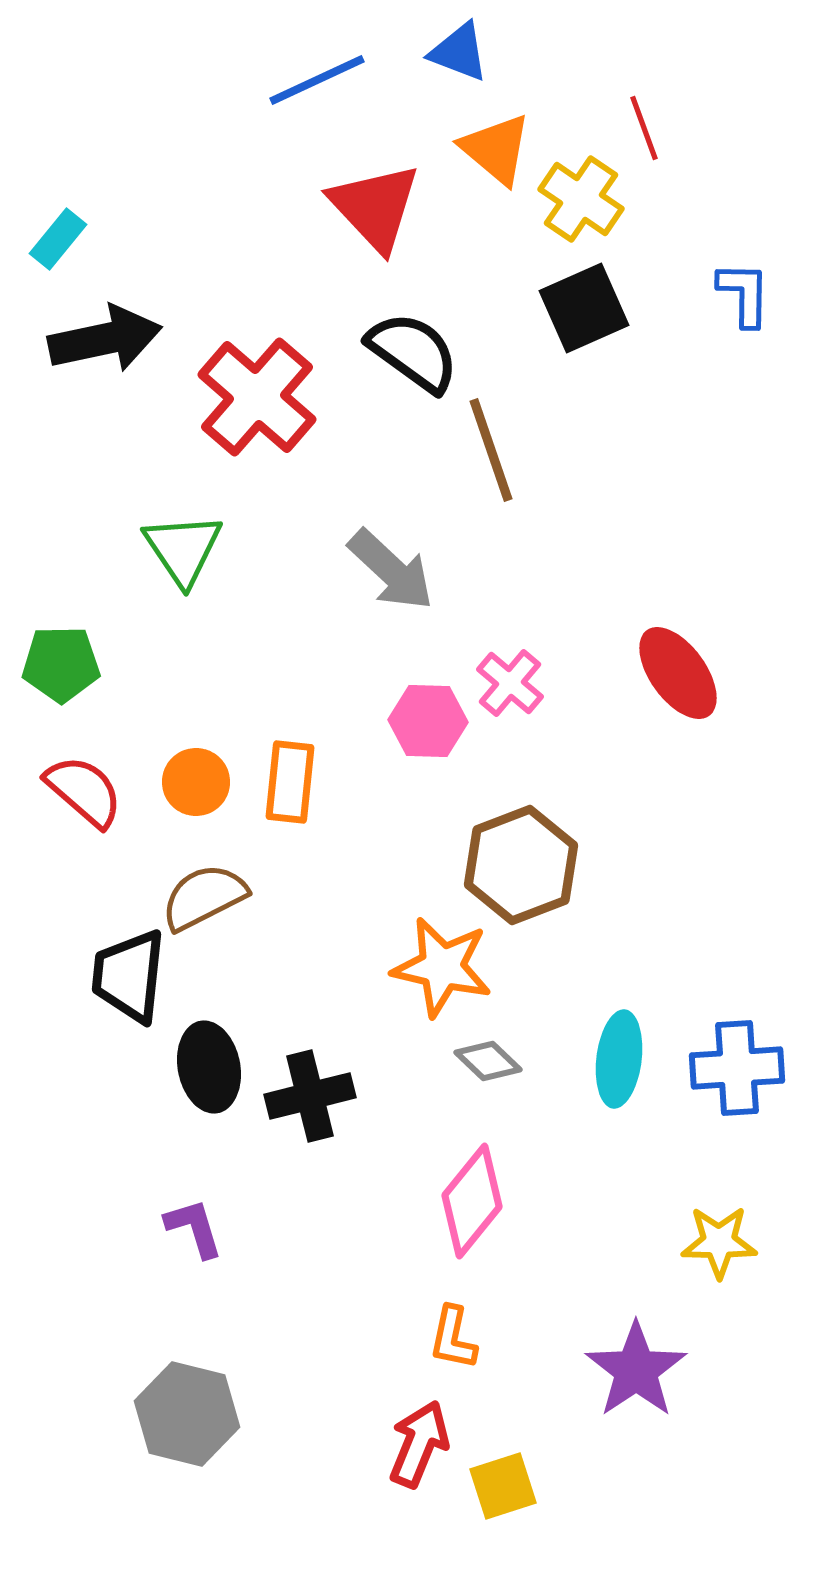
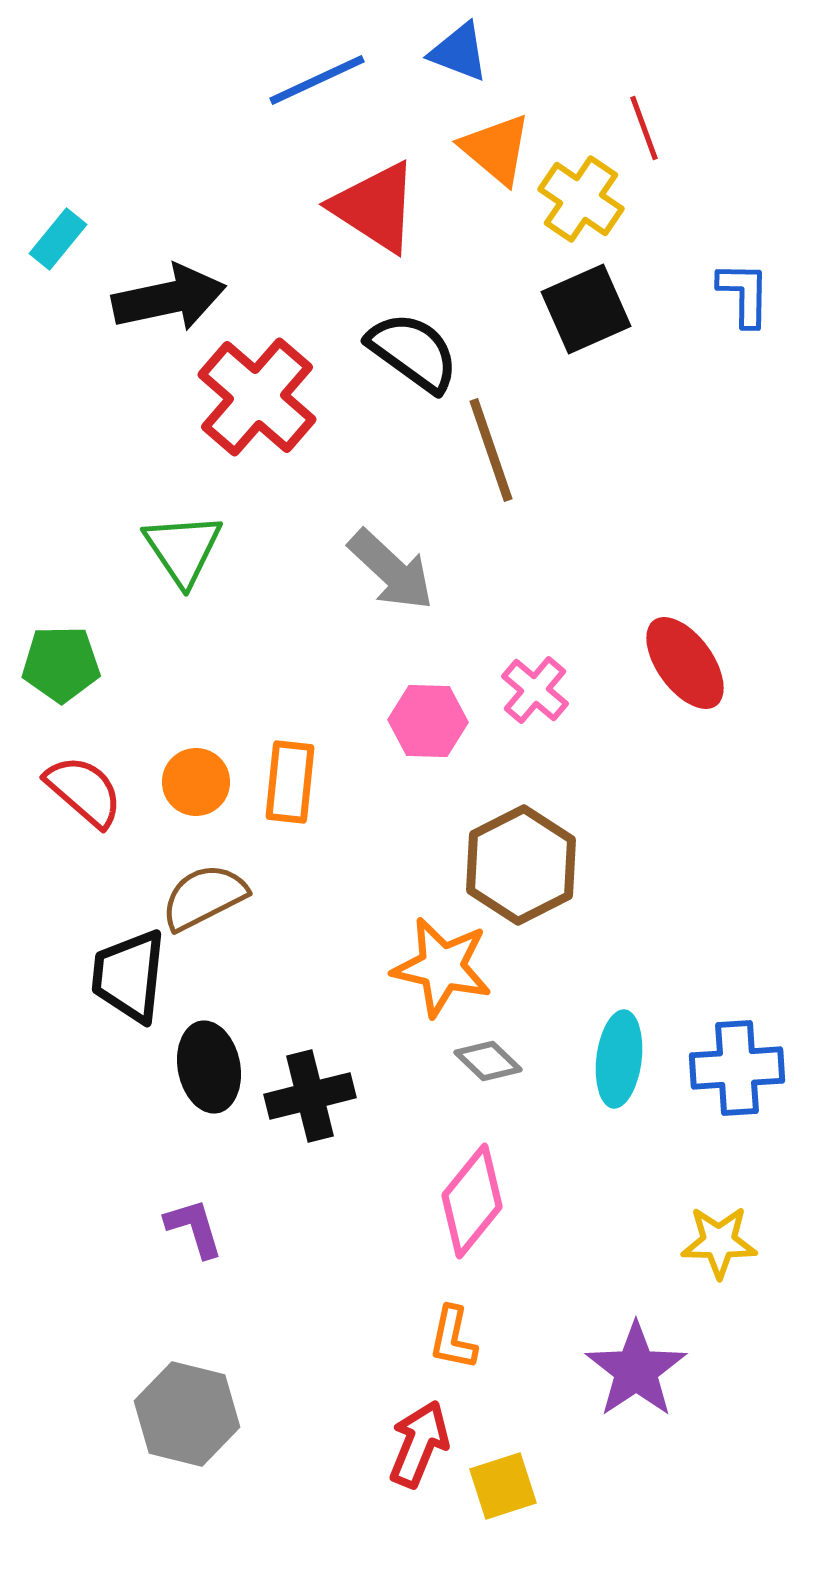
red triangle: rotated 14 degrees counterclockwise
black square: moved 2 px right, 1 px down
black arrow: moved 64 px right, 41 px up
red ellipse: moved 7 px right, 10 px up
pink cross: moved 25 px right, 7 px down
brown hexagon: rotated 6 degrees counterclockwise
